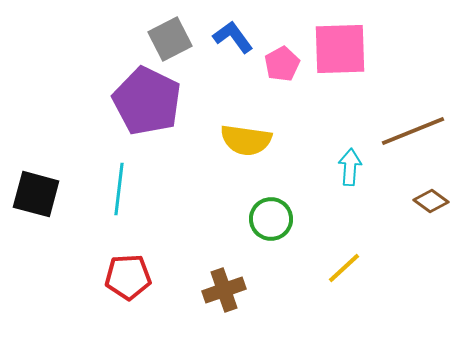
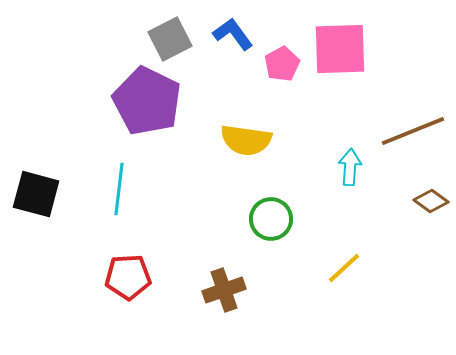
blue L-shape: moved 3 px up
